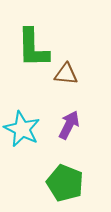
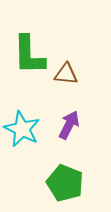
green L-shape: moved 4 px left, 7 px down
